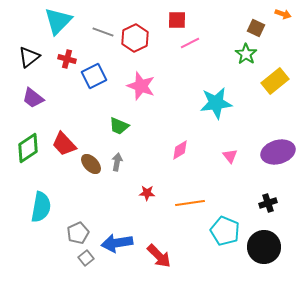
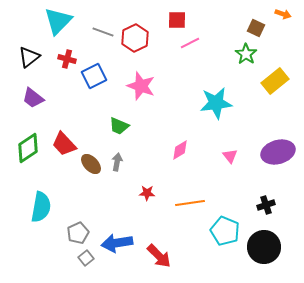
black cross: moved 2 px left, 2 px down
